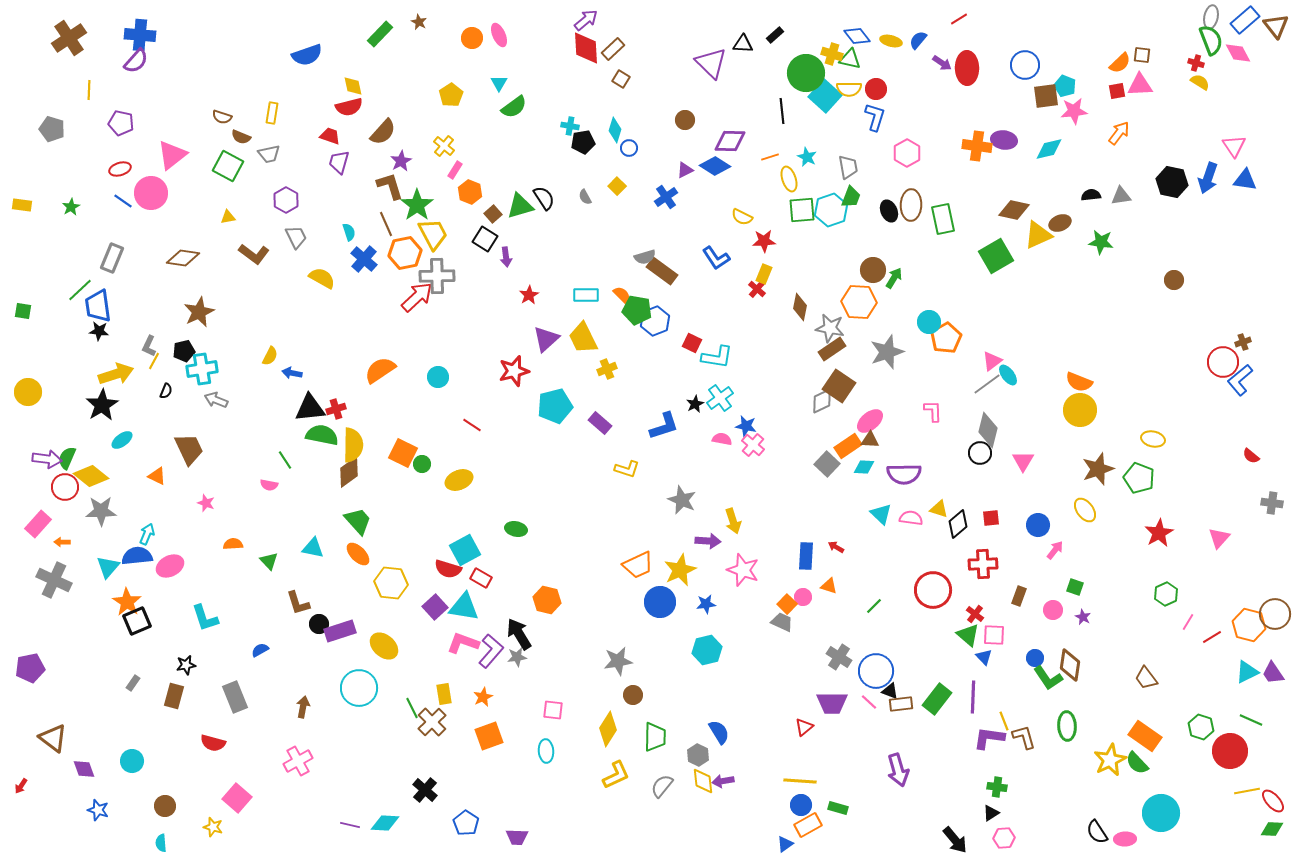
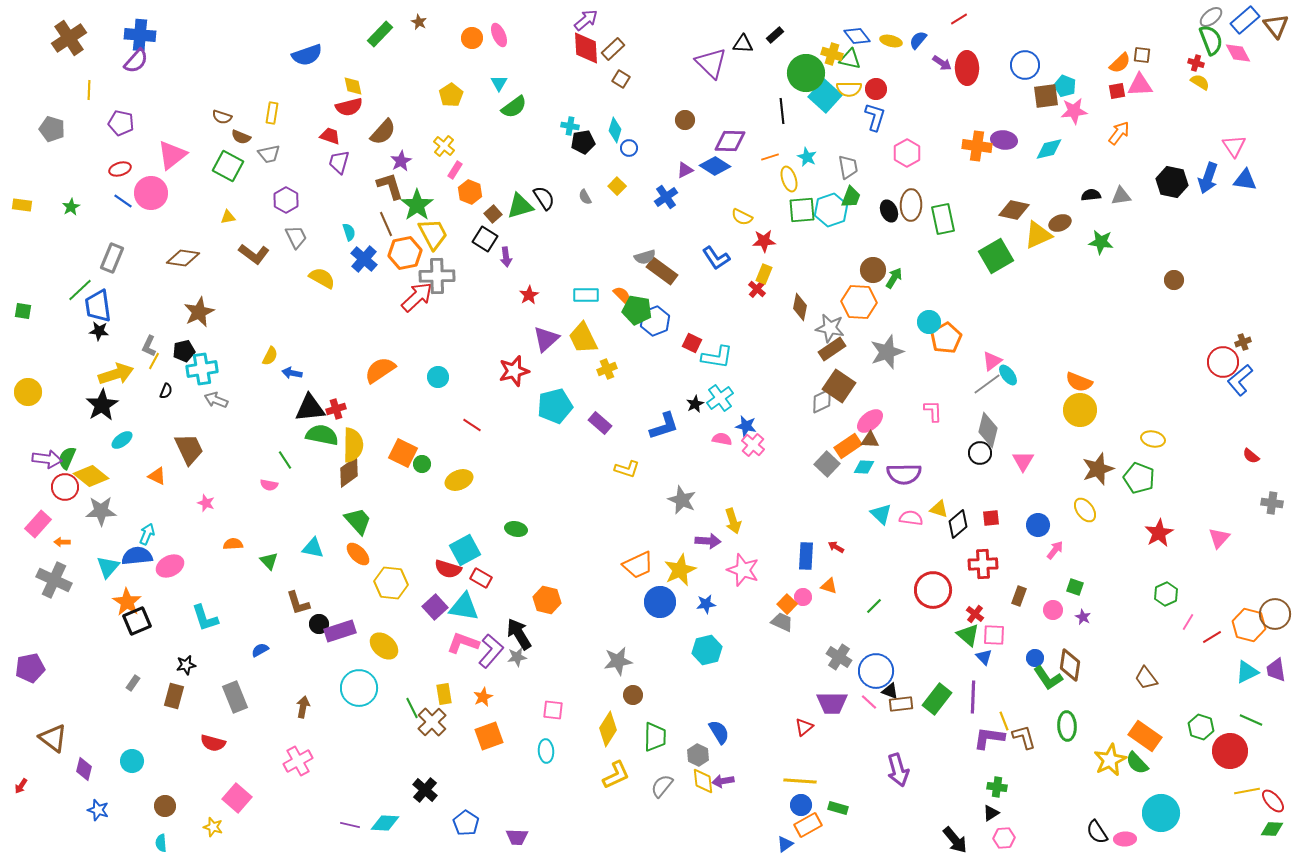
gray ellipse at (1211, 17): rotated 40 degrees clockwise
purple trapezoid at (1273, 673): moved 3 px right, 3 px up; rotated 25 degrees clockwise
purple diamond at (84, 769): rotated 35 degrees clockwise
